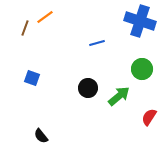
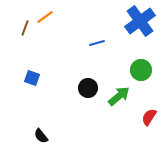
blue cross: rotated 36 degrees clockwise
green circle: moved 1 px left, 1 px down
